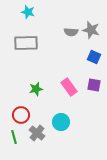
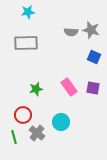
cyan star: rotated 24 degrees counterclockwise
purple square: moved 1 px left, 3 px down
red circle: moved 2 px right
